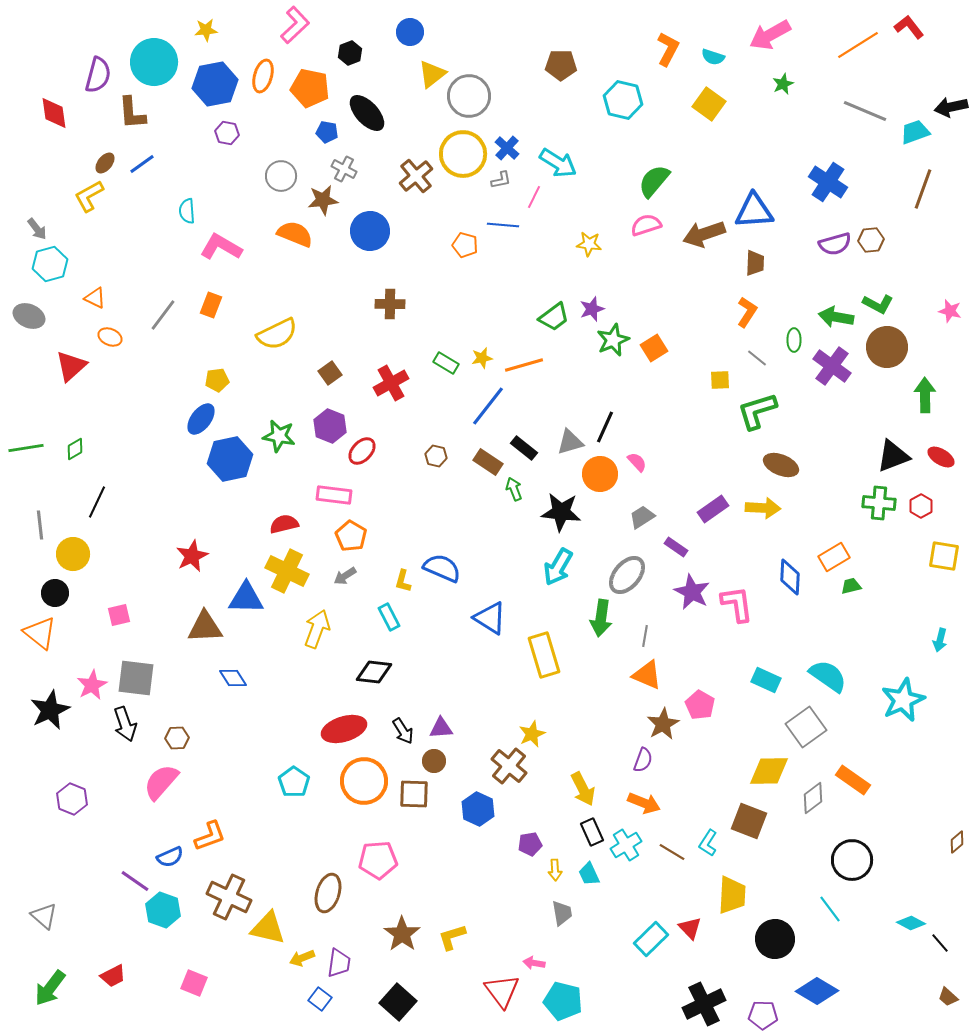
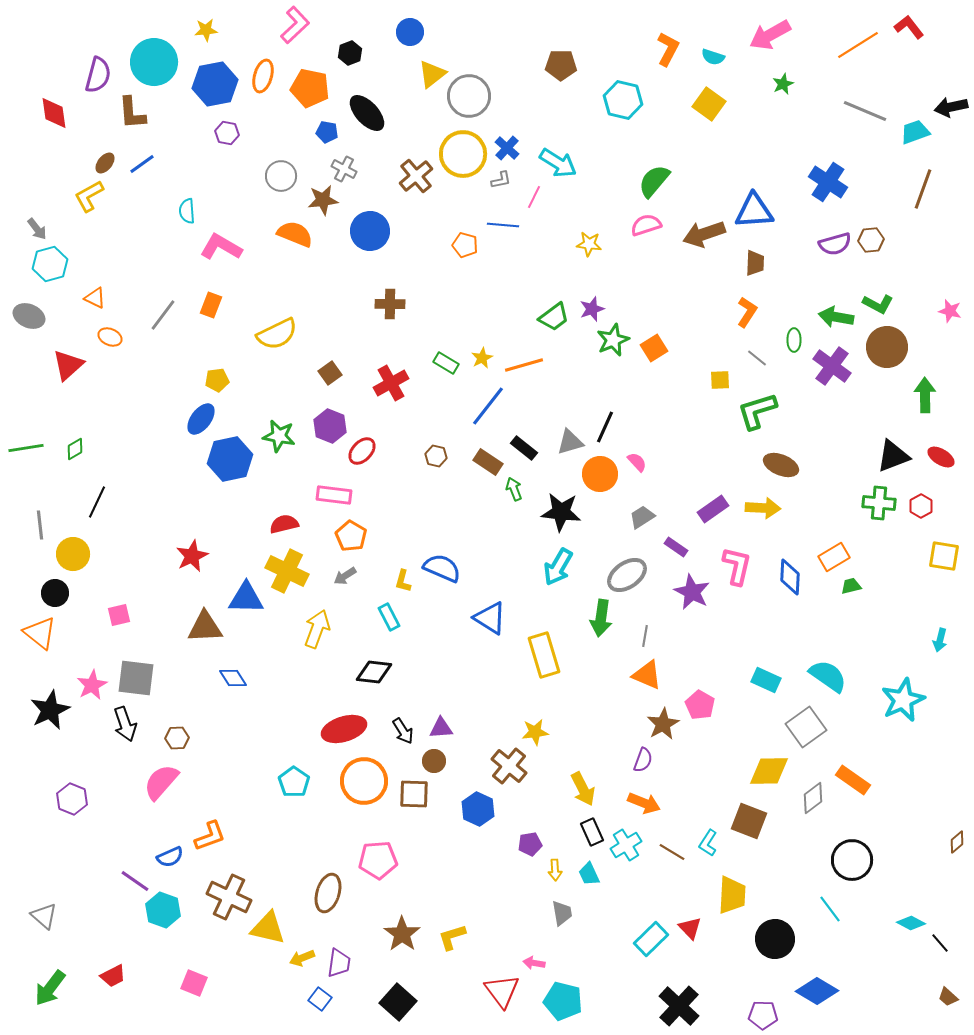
yellow star at (482, 358): rotated 15 degrees counterclockwise
red triangle at (71, 366): moved 3 px left, 1 px up
gray ellipse at (627, 575): rotated 15 degrees clockwise
pink L-shape at (737, 604): moved 38 px up; rotated 21 degrees clockwise
yellow star at (532, 734): moved 3 px right, 2 px up; rotated 16 degrees clockwise
black cross at (704, 1004): moved 25 px left, 2 px down; rotated 21 degrees counterclockwise
